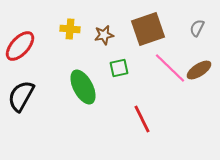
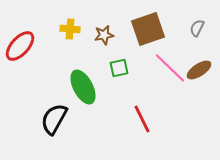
black semicircle: moved 33 px right, 23 px down
